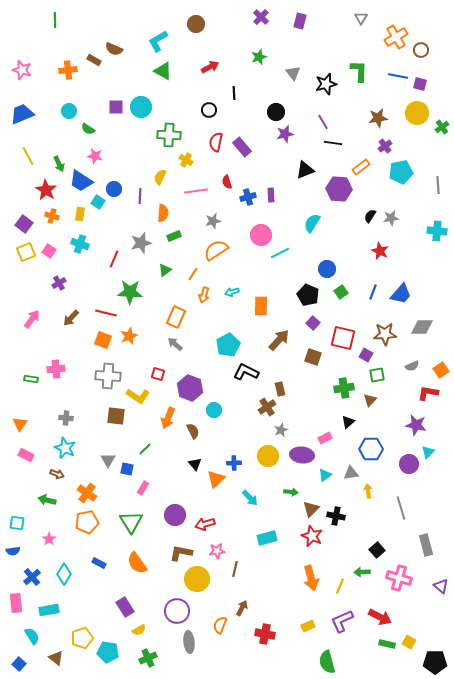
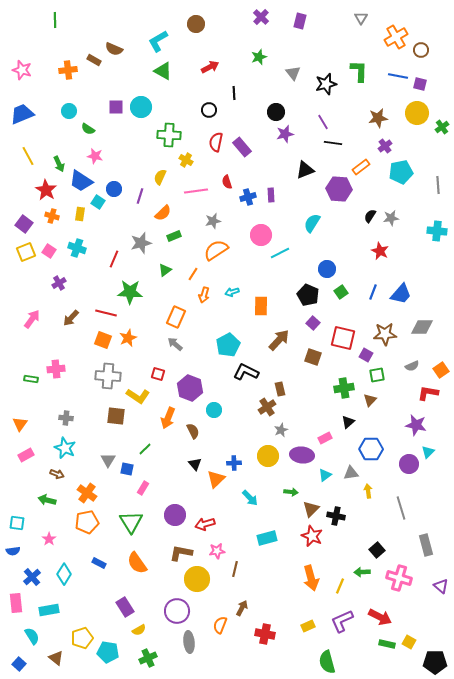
purple line at (140, 196): rotated 14 degrees clockwise
orange semicircle at (163, 213): rotated 42 degrees clockwise
cyan cross at (80, 244): moved 3 px left, 4 px down
orange star at (129, 336): moved 1 px left, 2 px down
pink rectangle at (26, 455): rotated 56 degrees counterclockwise
